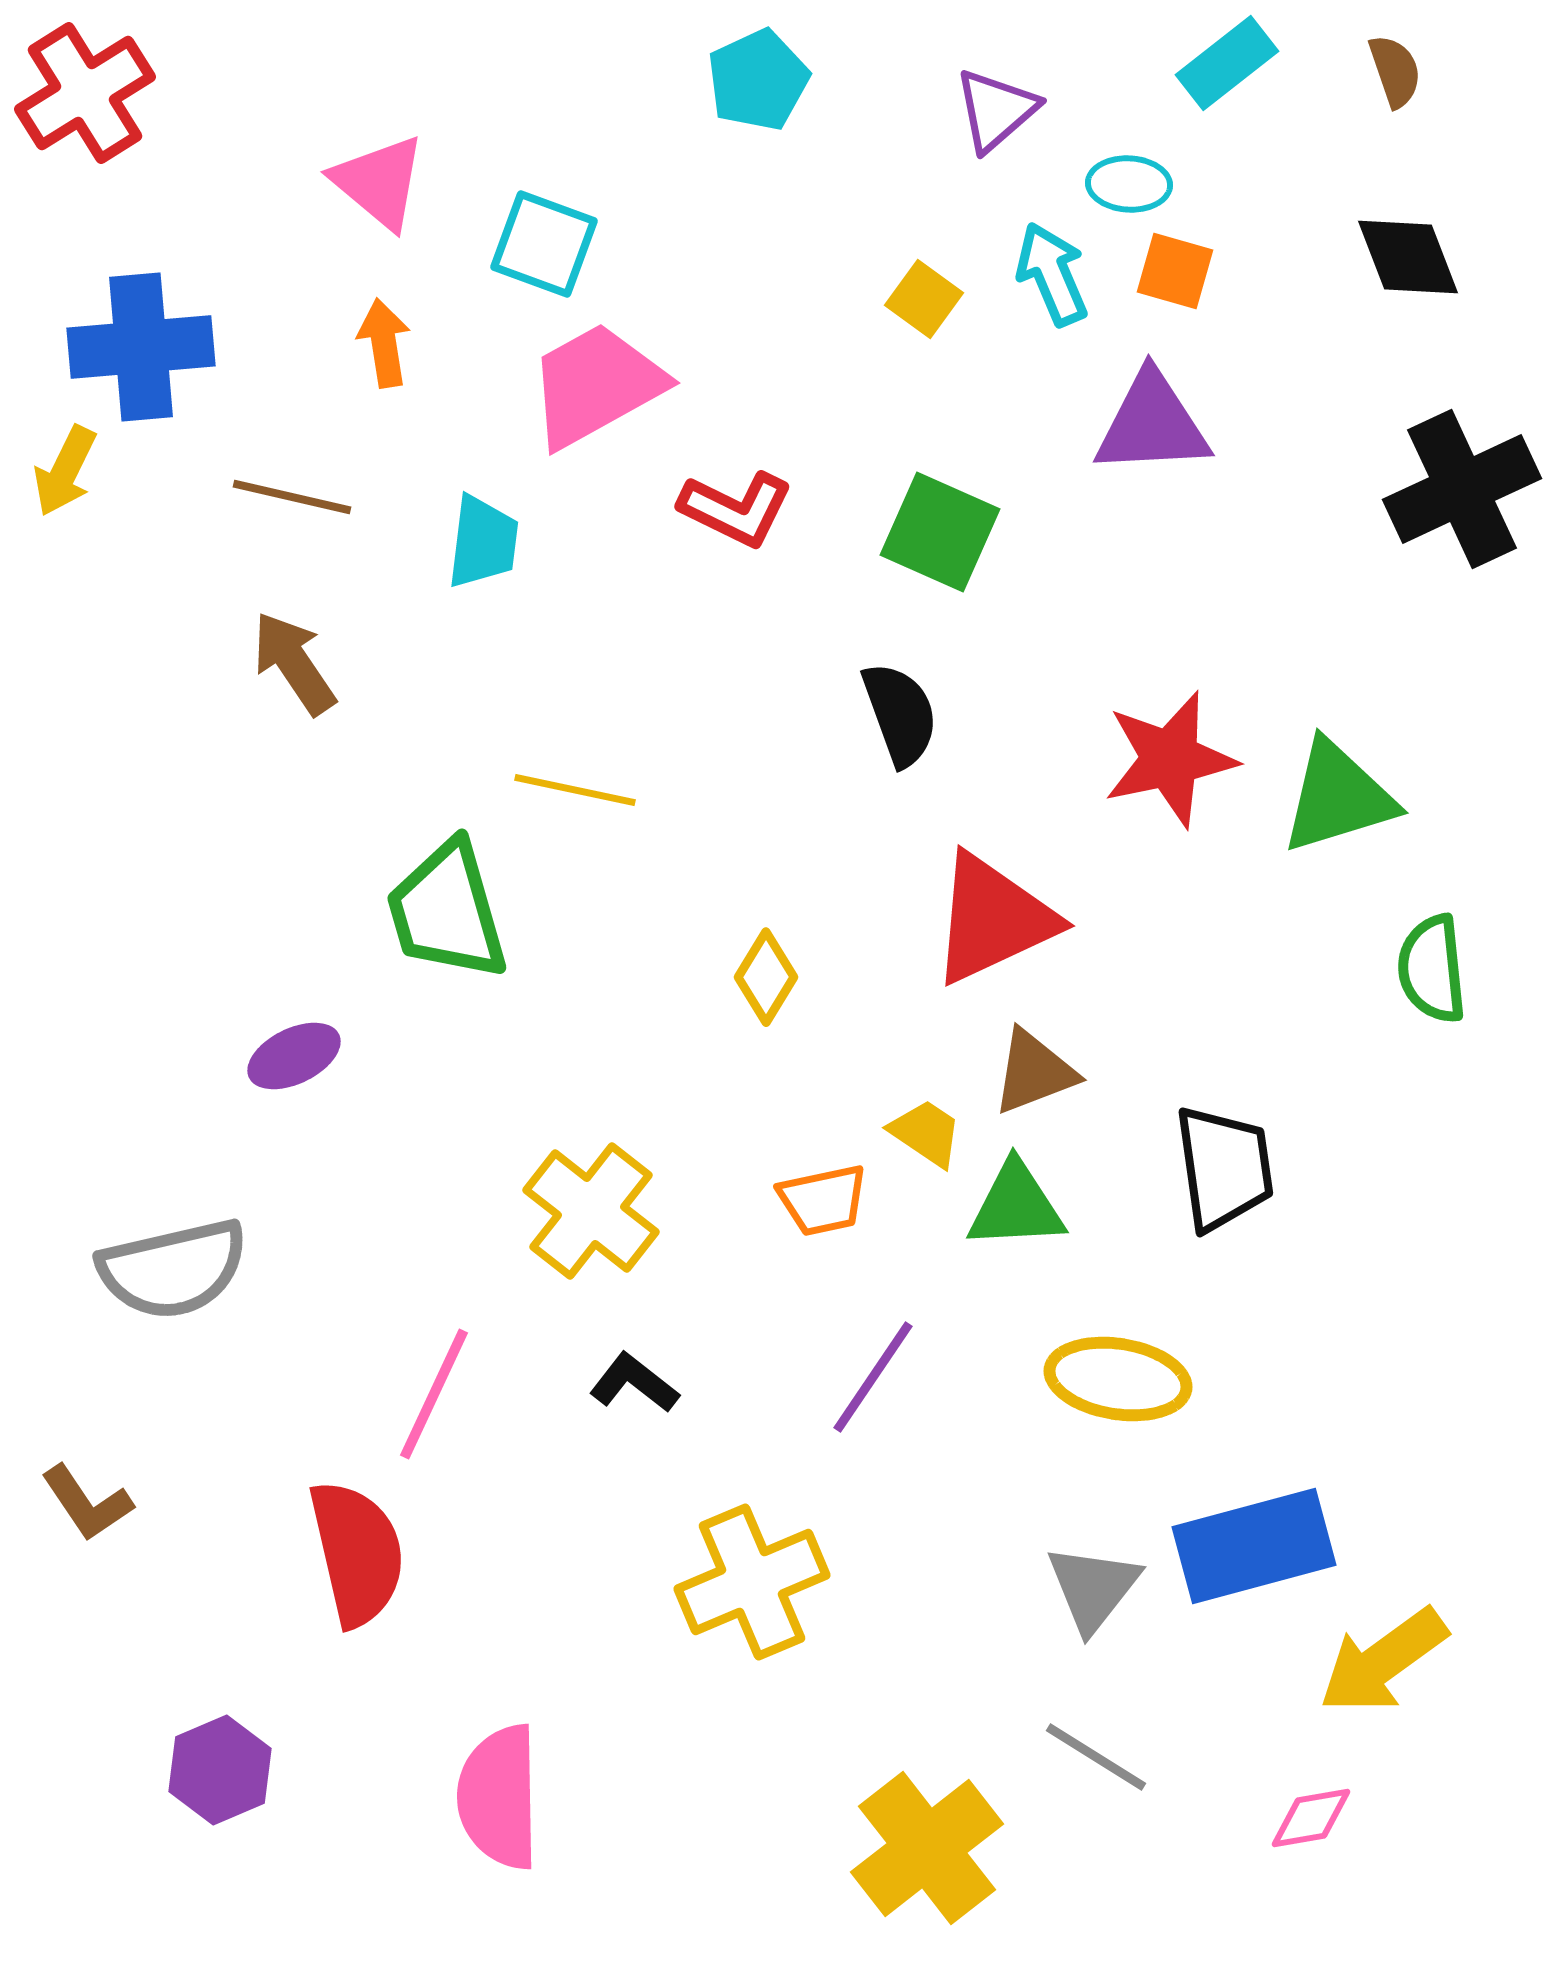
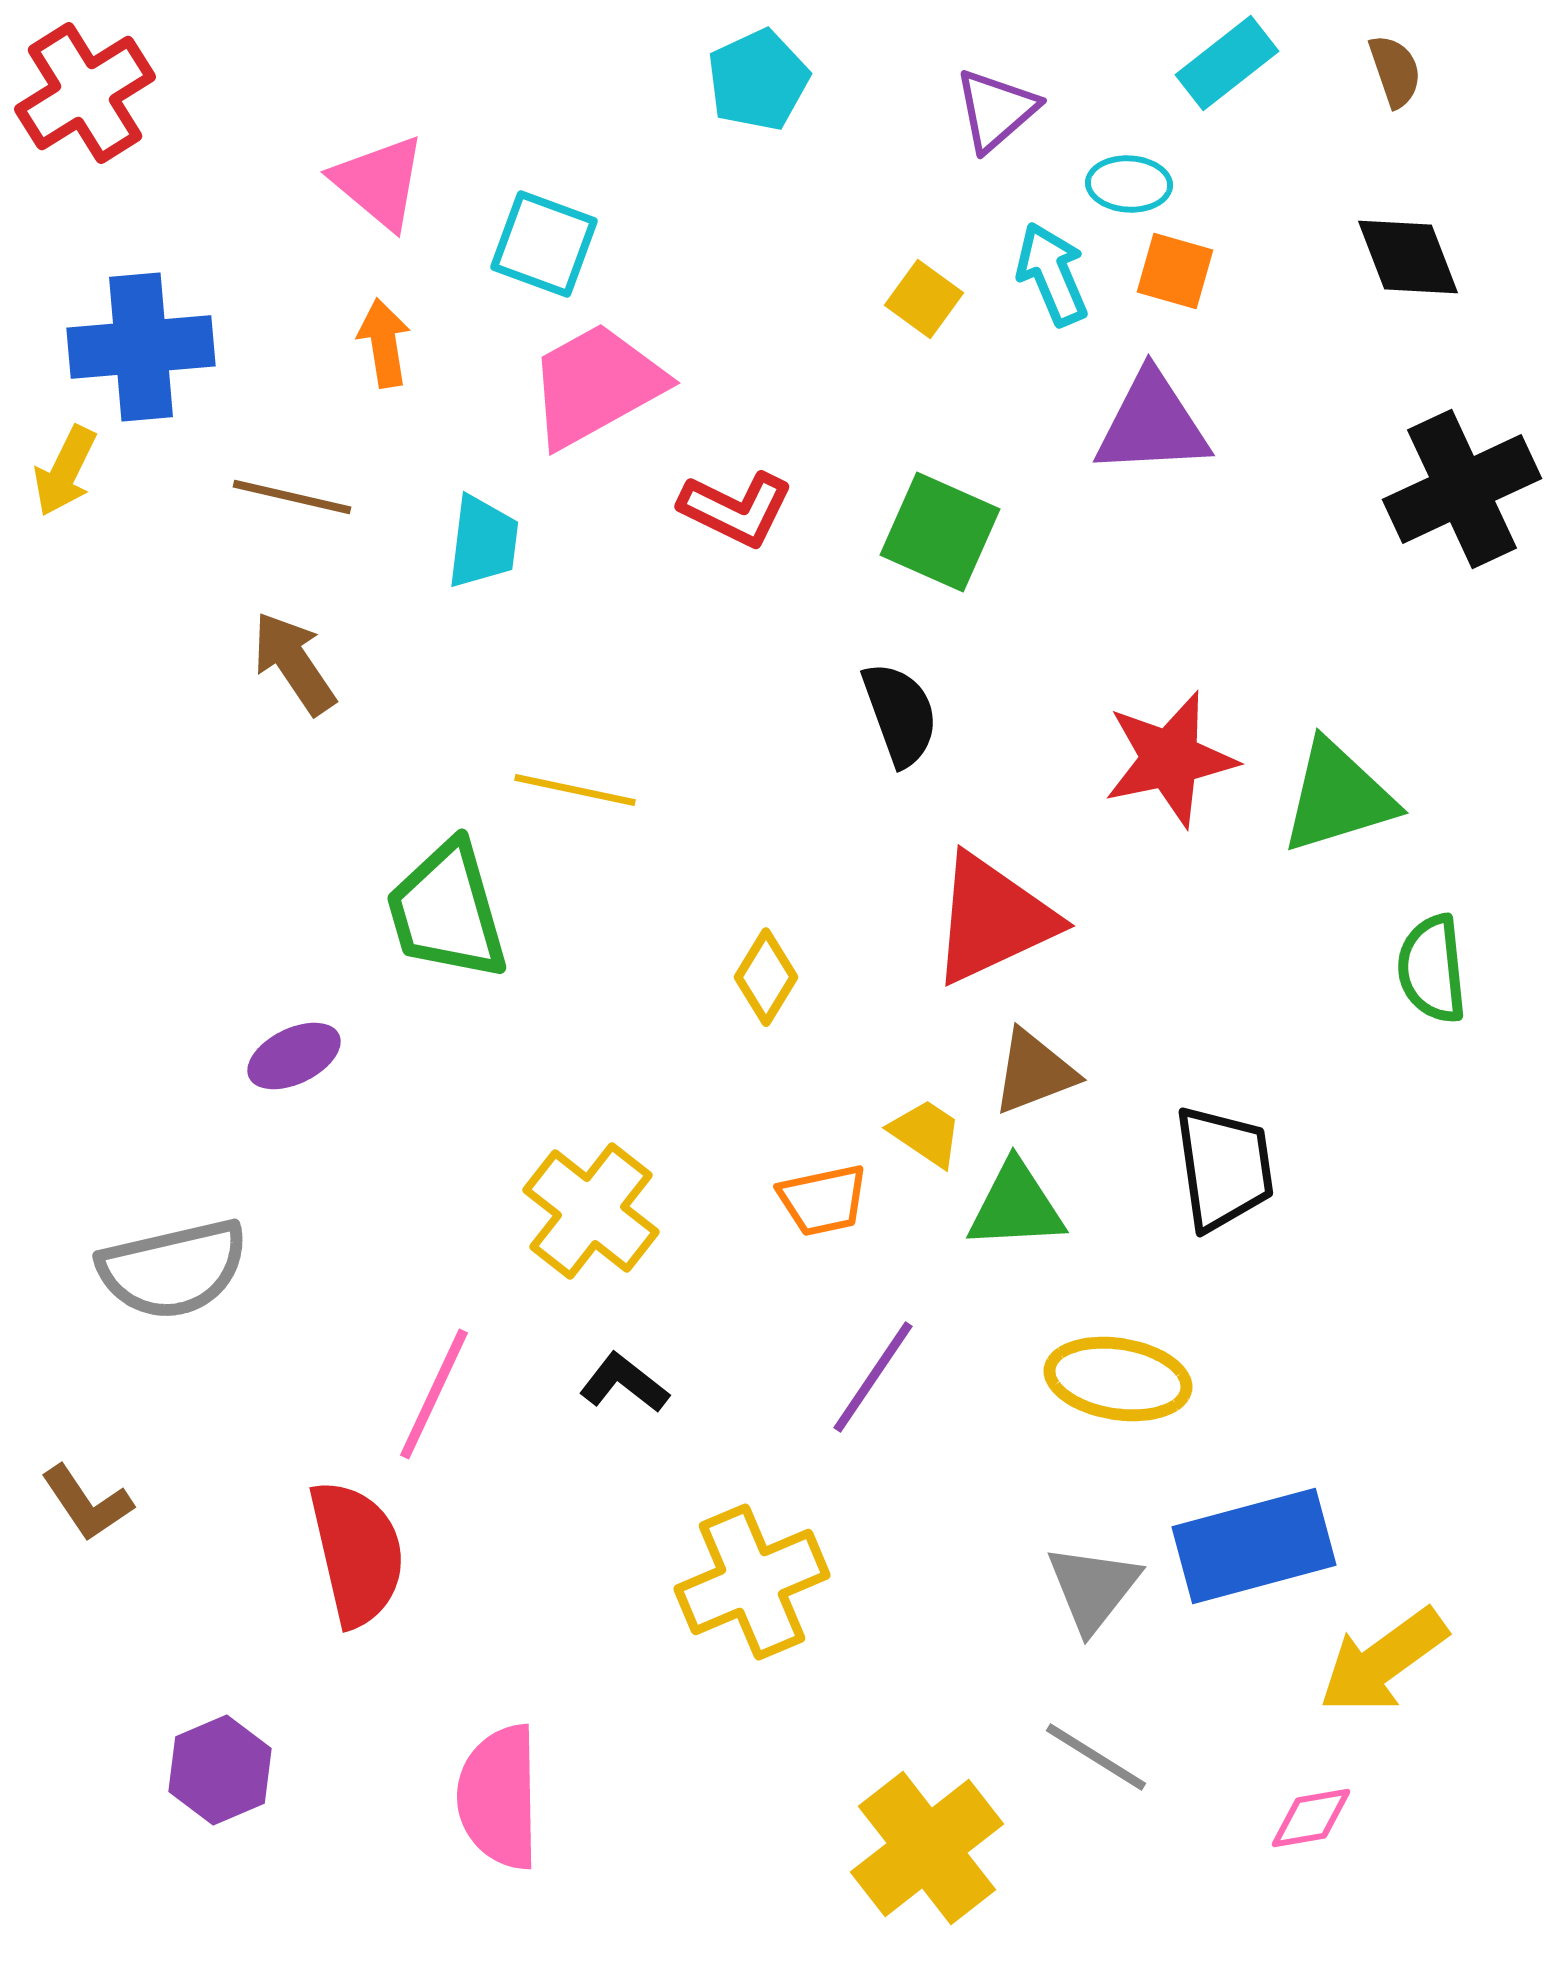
black L-shape at (634, 1383): moved 10 px left
